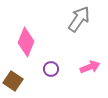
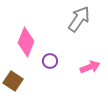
purple circle: moved 1 px left, 8 px up
